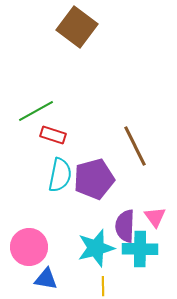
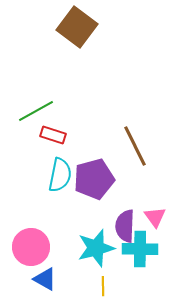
pink circle: moved 2 px right
blue triangle: moved 1 px left; rotated 20 degrees clockwise
